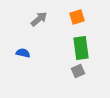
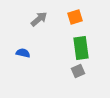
orange square: moved 2 px left
